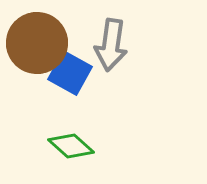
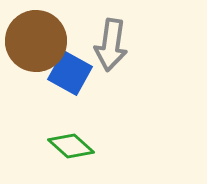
brown circle: moved 1 px left, 2 px up
